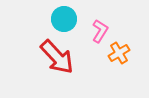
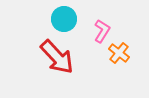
pink L-shape: moved 2 px right
orange cross: rotated 20 degrees counterclockwise
